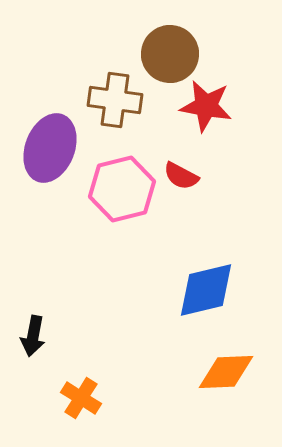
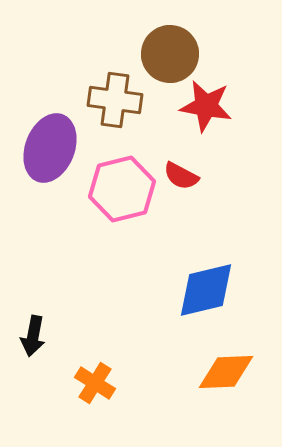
orange cross: moved 14 px right, 15 px up
